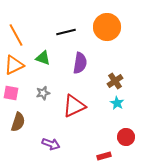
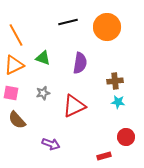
black line: moved 2 px right, 10 px up
brown cross: rotated 28 degrees clockwise
cyan star: moved 1 px right, 1 px up; rotated 24 degrees counterclockwise
brown semicircle: moved 1 px left, 2 px up; rotated 120 degrees clockwise
